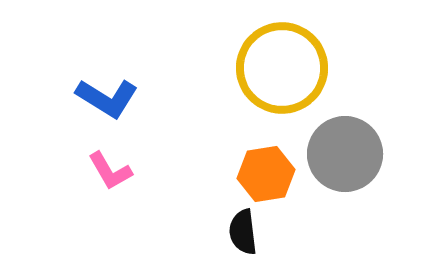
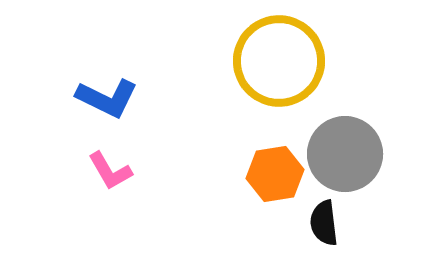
yellow circle: moved 3 px left, 7 px up
blue L-shape: rotated 6 degrees counterclockwise
orange hexagon: moved 9 px right
black semicircle: moved 81 px right, 9 px up
